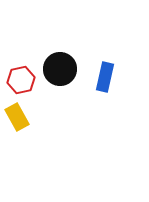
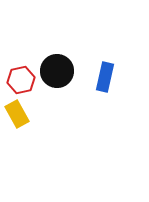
black circle: moved 3 px left, 2 px down
yellow rectangle: moved 3 px up
